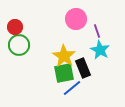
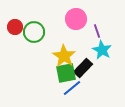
green circle: moved 15 px right, 13 px up
cyan star: moved 2 px right
black rectangle: rotated 66 degrees clockwise
green square: moved 2 px right
